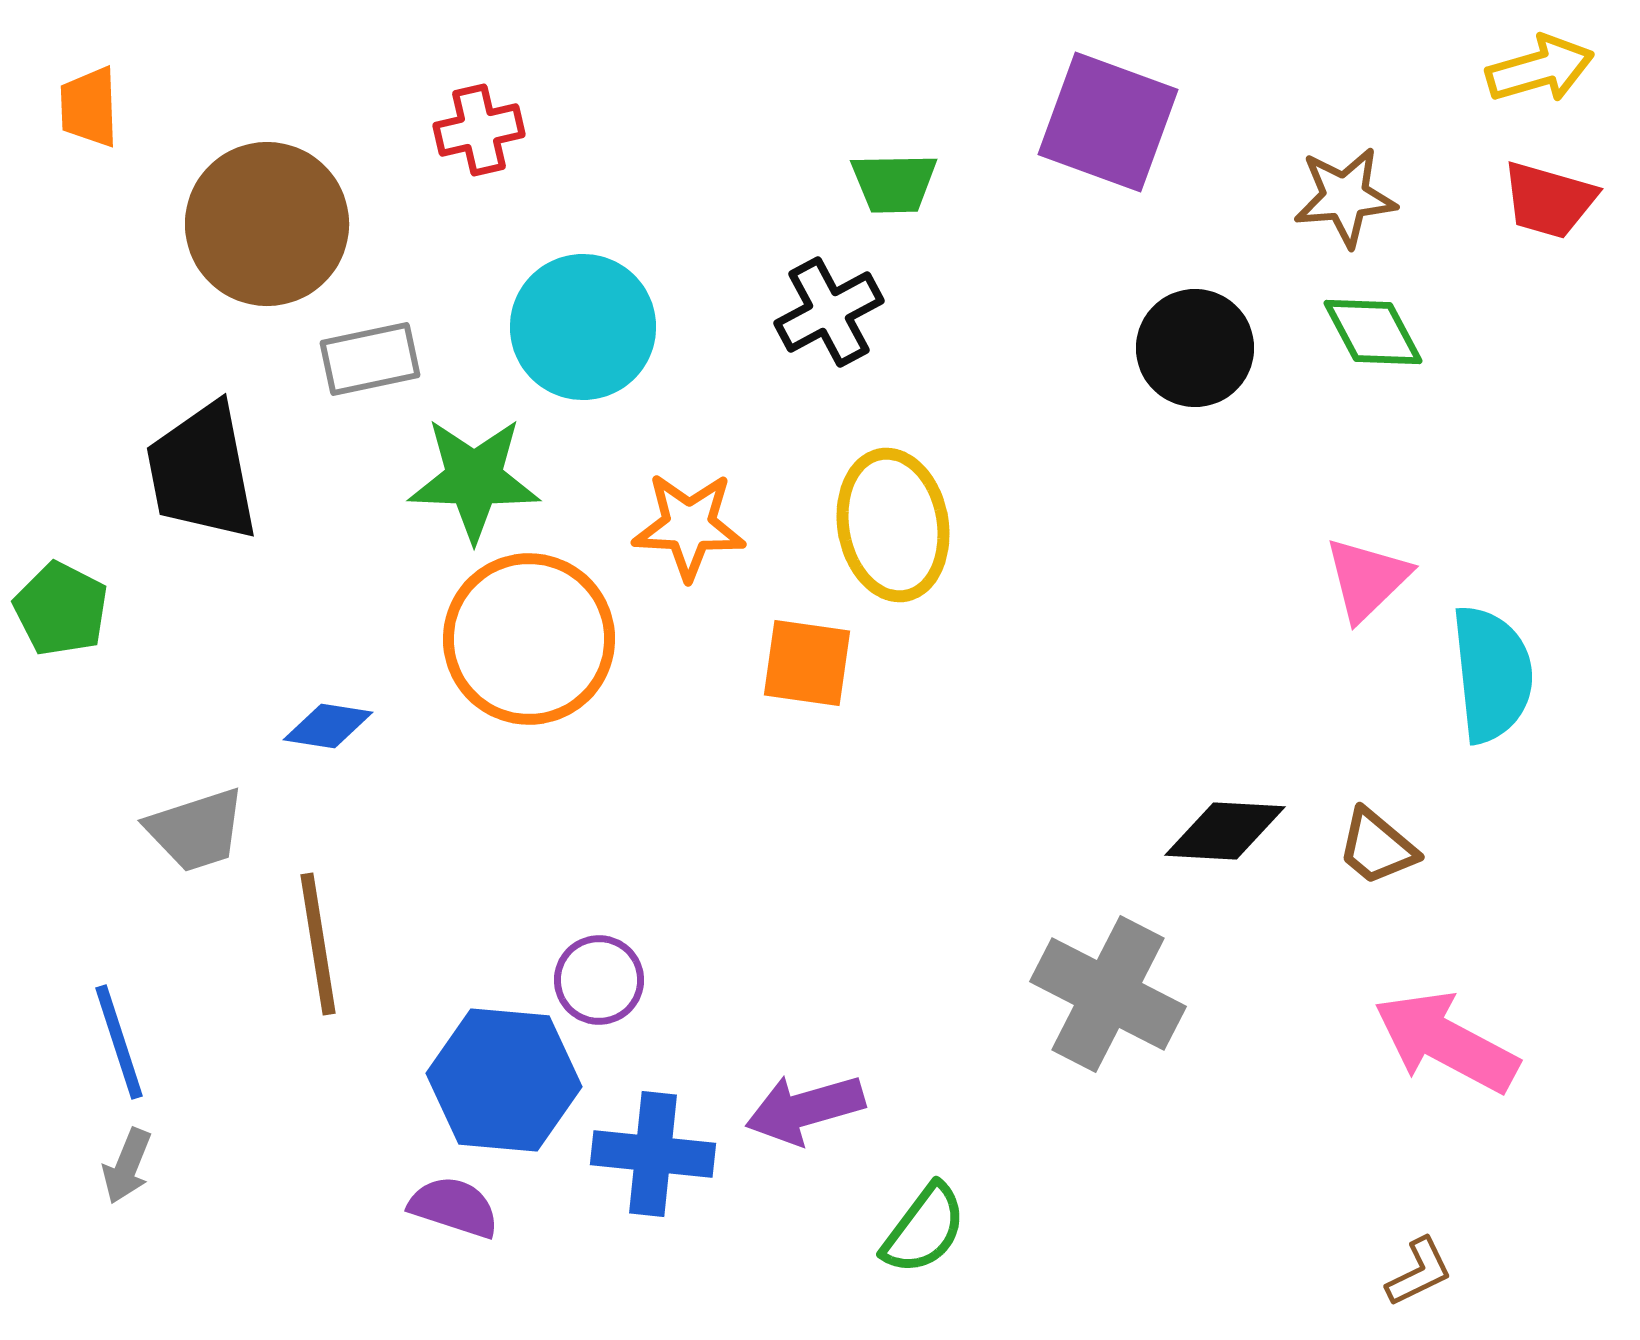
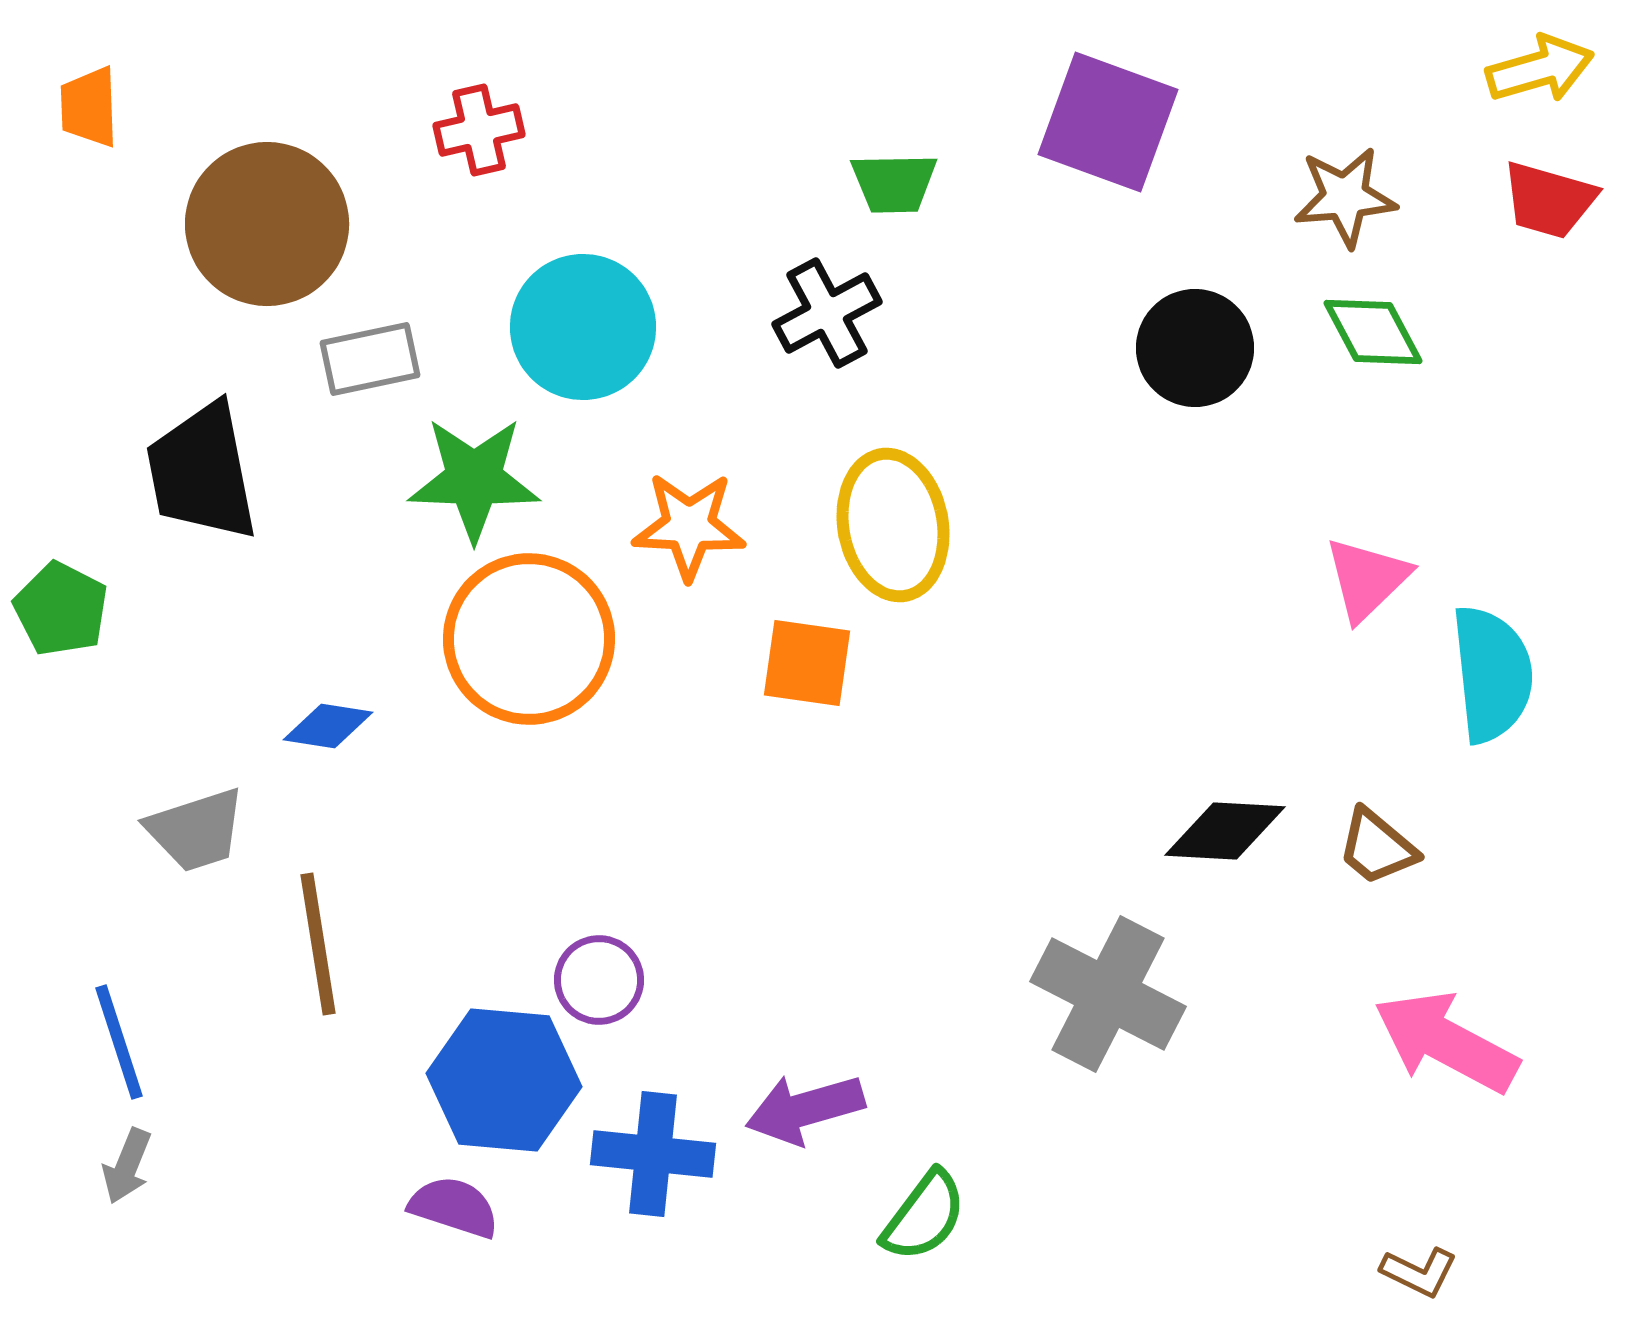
black cross: moved 2 px left, 1 px down
green semicircle: moved 13 px up
brown L-shape: rotated 52 degrees clockwise
